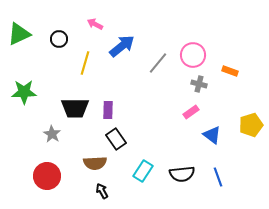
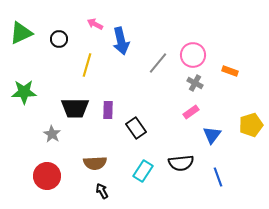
green triangle: moved 2 px right, 1 px up
blue arrow: moved 1 px left, 5 px up; rotated 116 degrees clockwise
yellow line: moved 2 px right, 2 px down
gray cross: moved 4 px left, 1 px up; rotated 14 degrees clockwise
blue triangle: rotated 30 degrees clockwise
black rectangle: moved 20 px right, 11 px up
black semicircle: moved 1 px left, 11 px up
